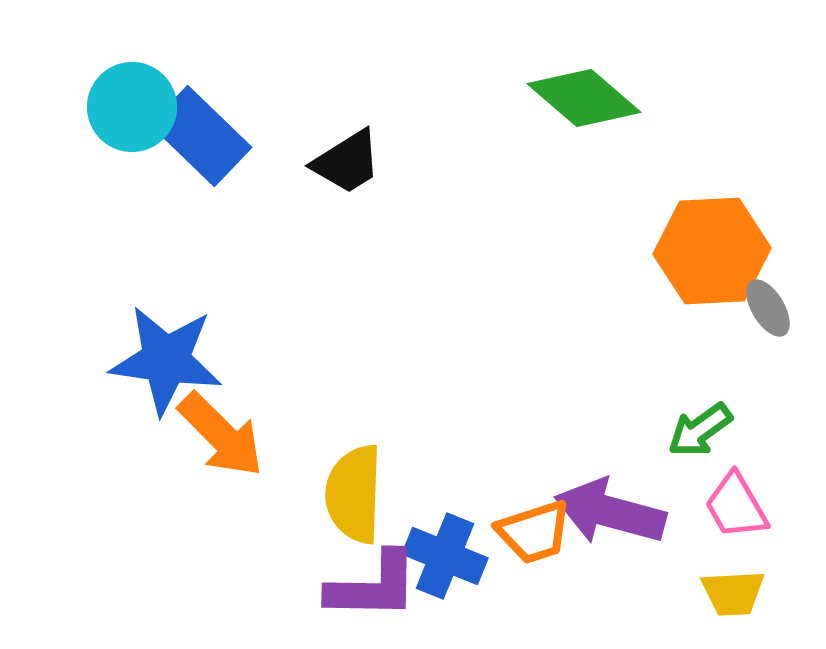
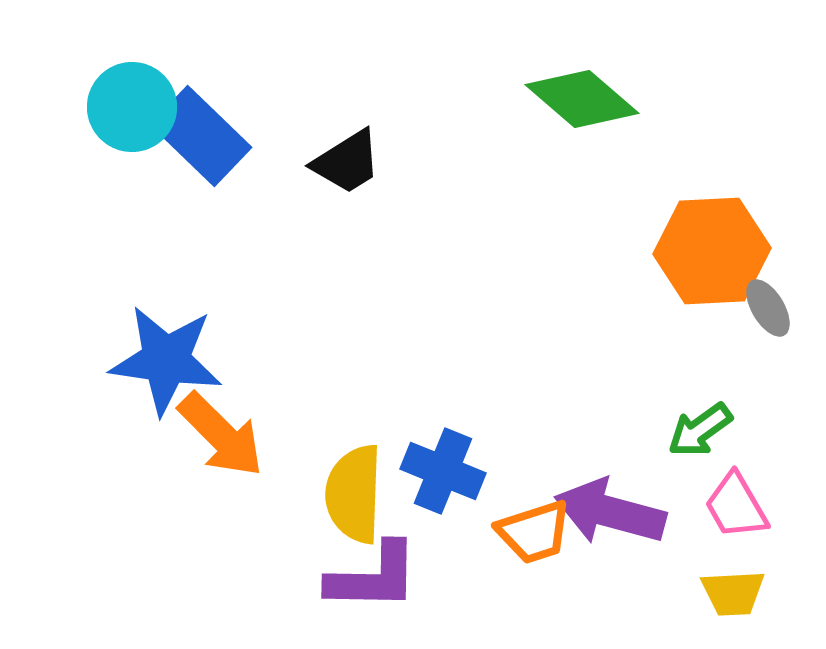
green diamond: moved 2 px left, 1 px down
blue cross: moved 2 px left, 85 px up
purple L-shape: moved 9 px up
